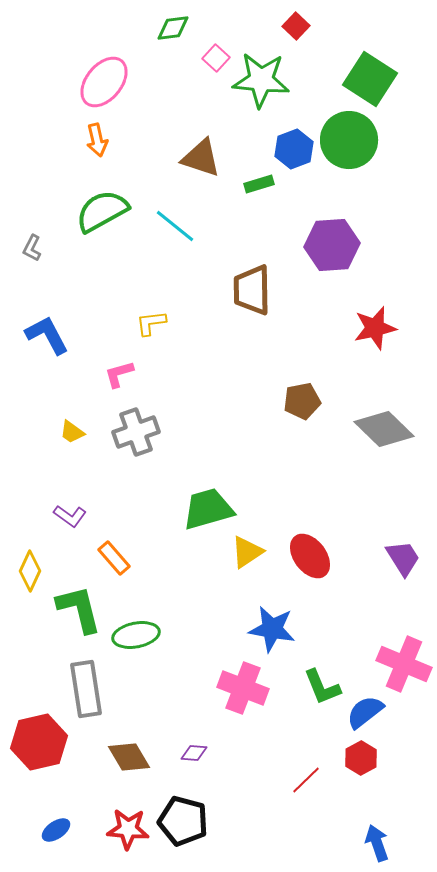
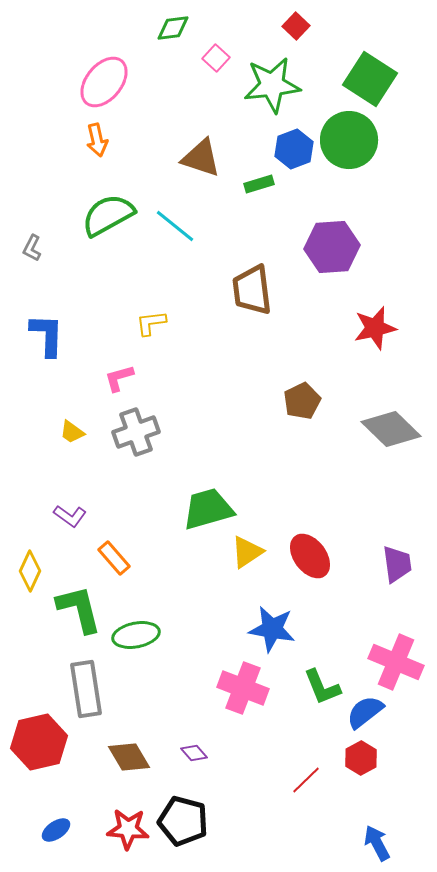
green star at (261, 80): moved 11 px right, 5 px down; rotated 12 degrees counterclockwise
green semicircle at (102, 211): moved 6 px right, 4 px down
purple hexagon at (332, 245): moved 2 px down
brown trapezoid at (252, 290): rotated 6 degrees counterclockwise
blue L-shape at (47, 335): rotated 30 degrees clockwise
pink L-shape at (119, 374): moved 4 px down
brown pentagon at (302, 401): rotated 15 degrees counterclockwise
gray diamond at (384, 429): moved 7 px right
purple trapezoid at (403, 558): moved 6 px left, 6 px down; rotated 24 degrees clockwise
pink cross at (404, 664): moved 8 px left, 2 px up
purple diamond at (194, 753): rotated 44 degrees clockwise
blue arrow at (377, 843): rotated 9 degrees counterclockwise
